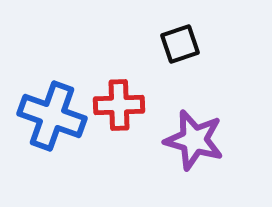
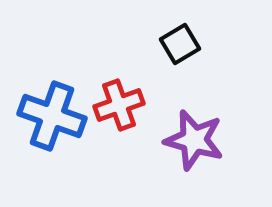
black square: rotated 12 degrees counterclockwise
red cross: rotated 18 degrees counterclockwise
